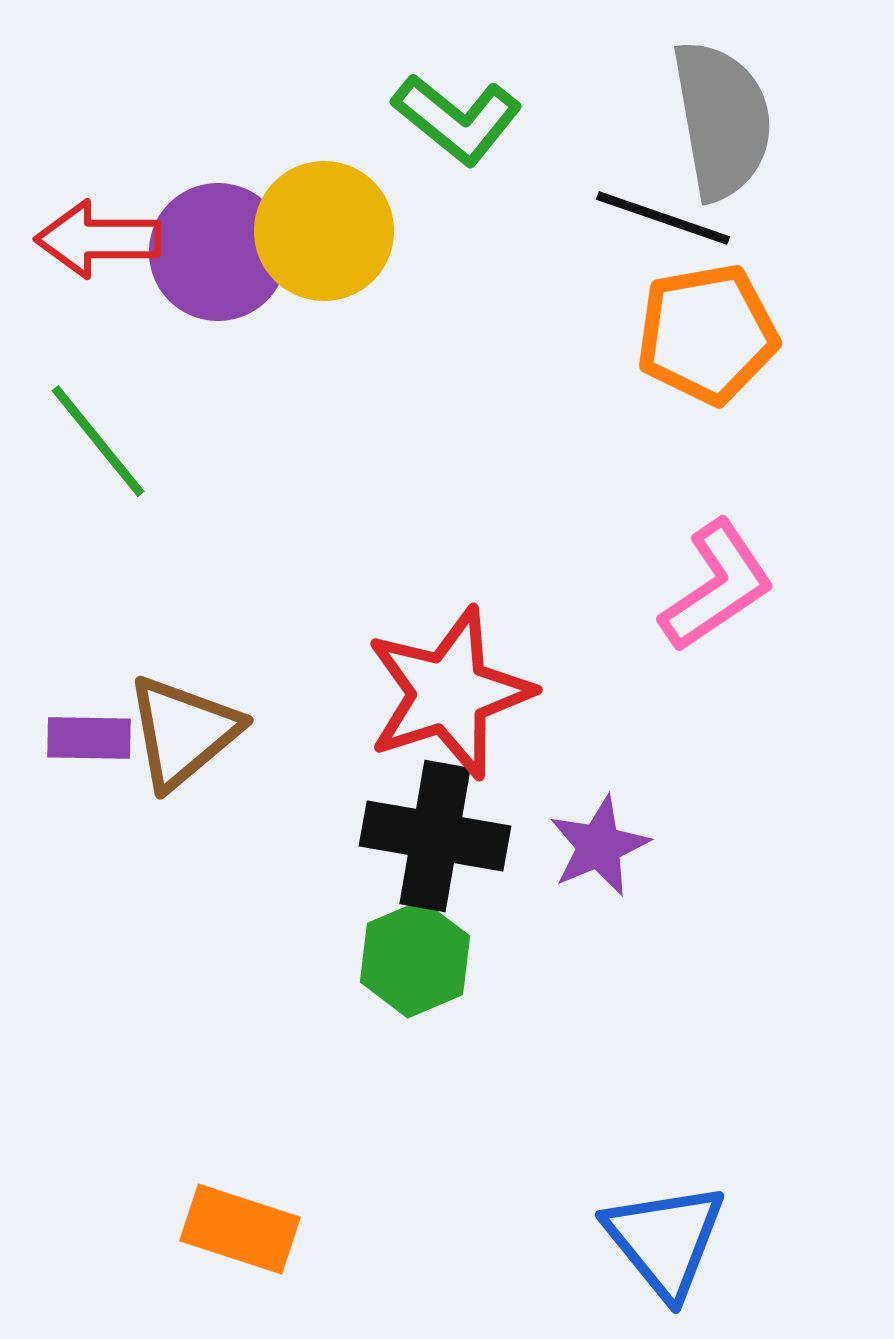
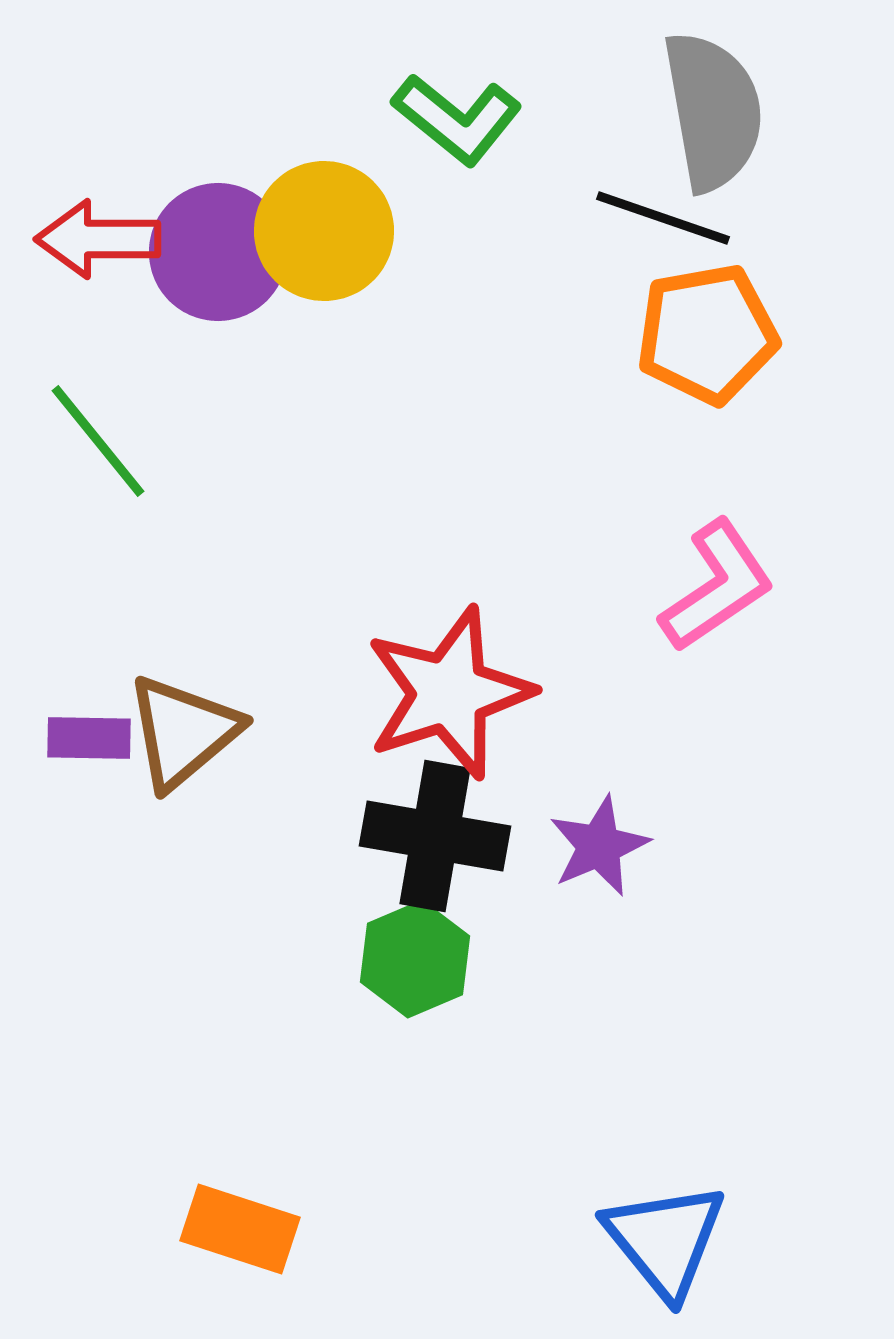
gray semicircle: moved 9 px left, 9 px up
